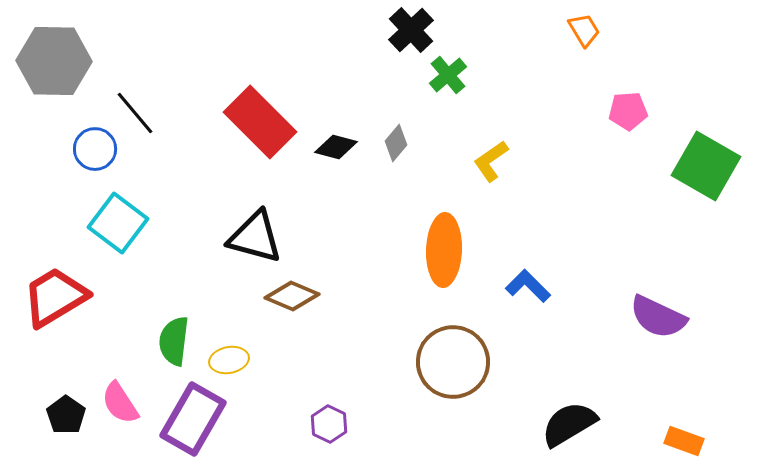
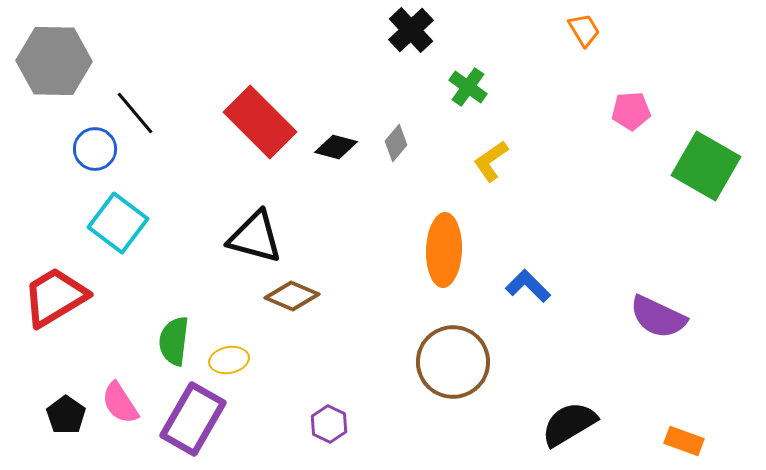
green cross: moved 20 px right, 12 px down; rotated 15 degrees counterclockwise
pink pentagon: moved 3 px right
